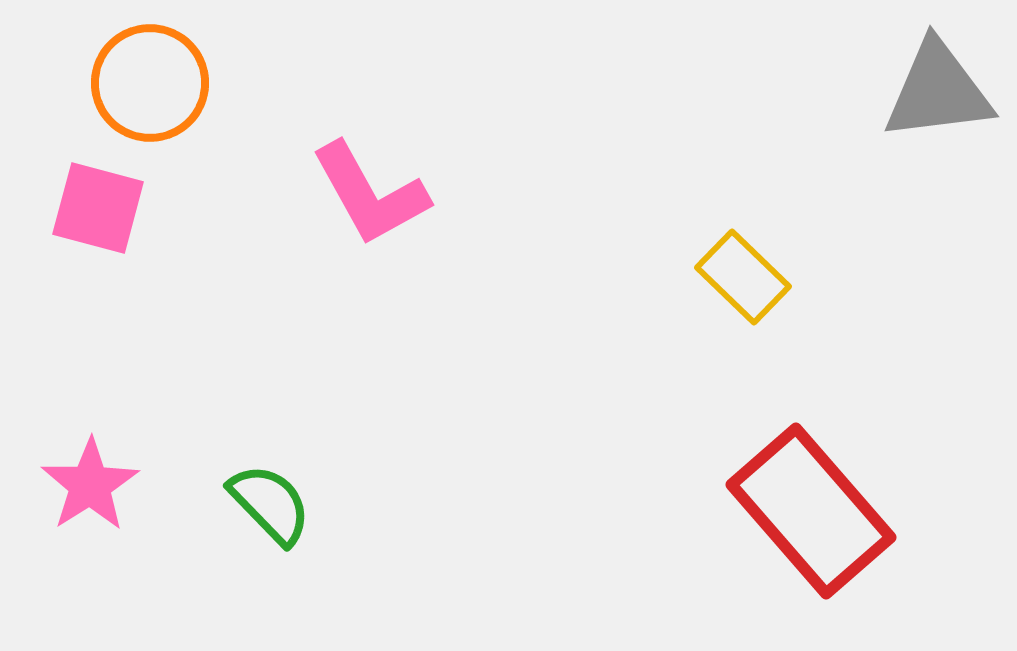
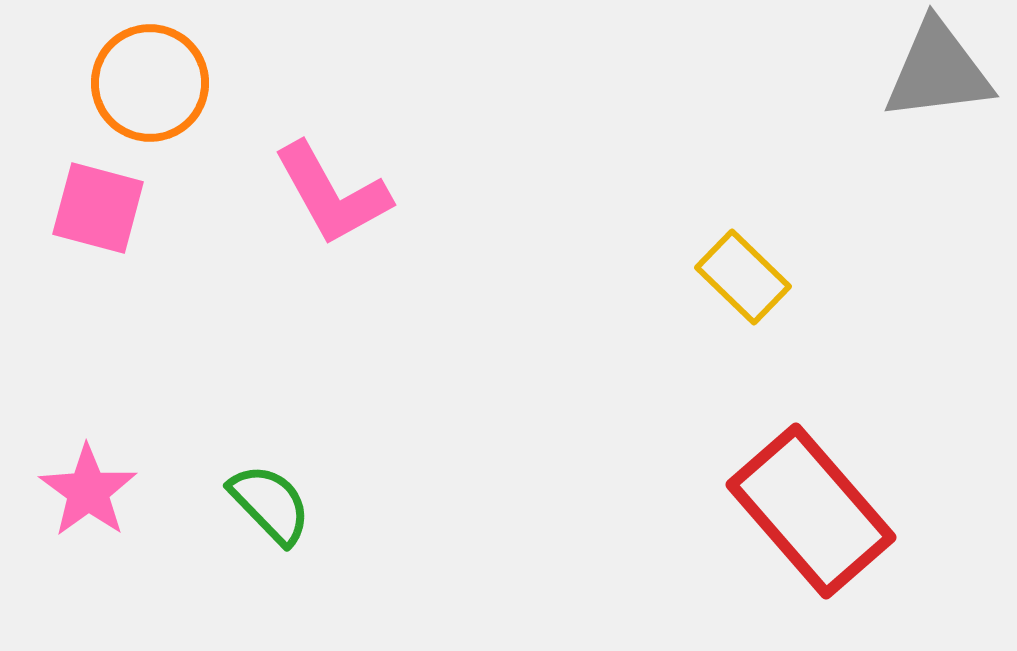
gray triangle: moved 20 px up
pink L-shape: moved 38 px left
pink star: moved 2 px left, 6 px down; rotated 4 degrees counterclockwise
